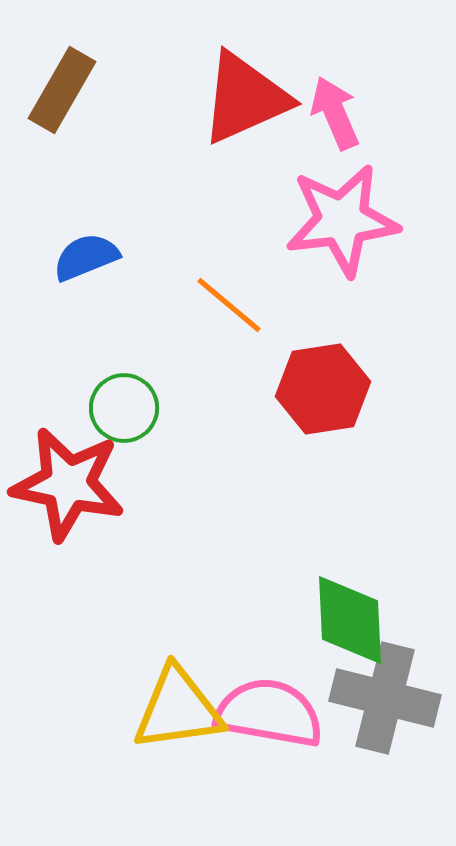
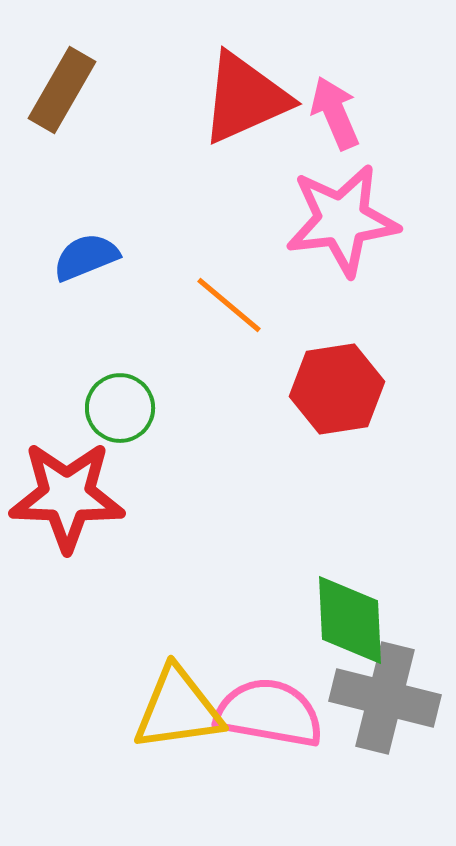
red hexagon: moved 14 px right
green circle: moved 4 px left
red star: moved 1 px left, 12 px down; rotated 10 degrees counterclockwise
